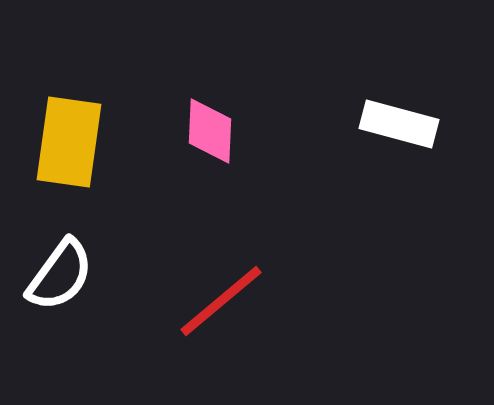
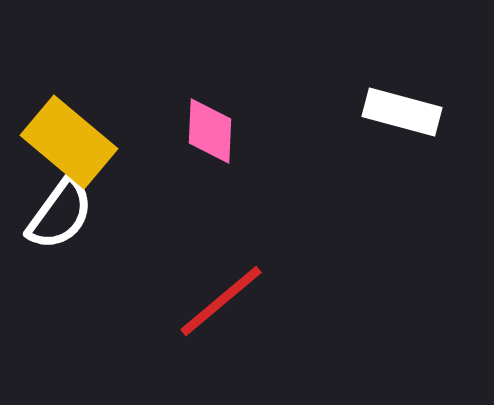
white rectangle: moved 3 px right, 12 px up
yellow rectangle: rotated 58 degrees counterclockwise
white semicircle: moved 61 px up
